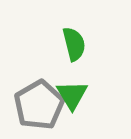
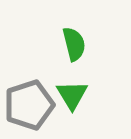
gray pentagon: moved 10 px left; rotated 12 degrees clockwise
